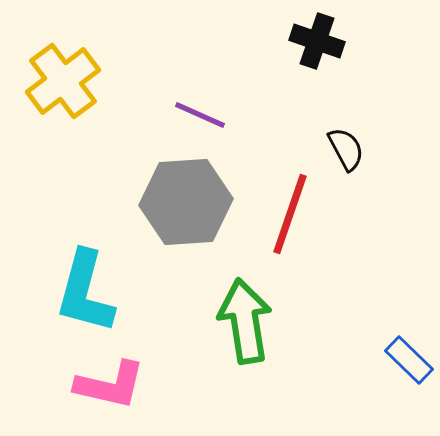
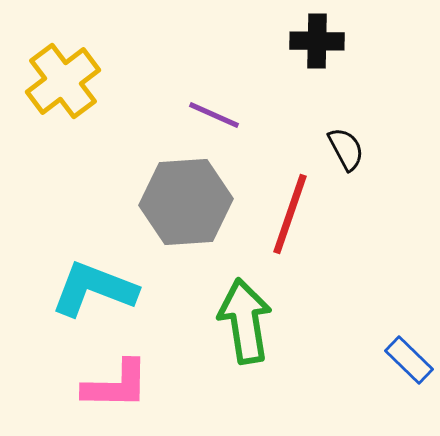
black cross: rotated 18 degrees counterclockwise
purple line: moved 14 px right
cyan L-shape: moved 9 px right, 3 px up; rotated 96 degrees clockwise
pink L-shape: moved 6 px right; rotated 12 degrees counterclockwise
